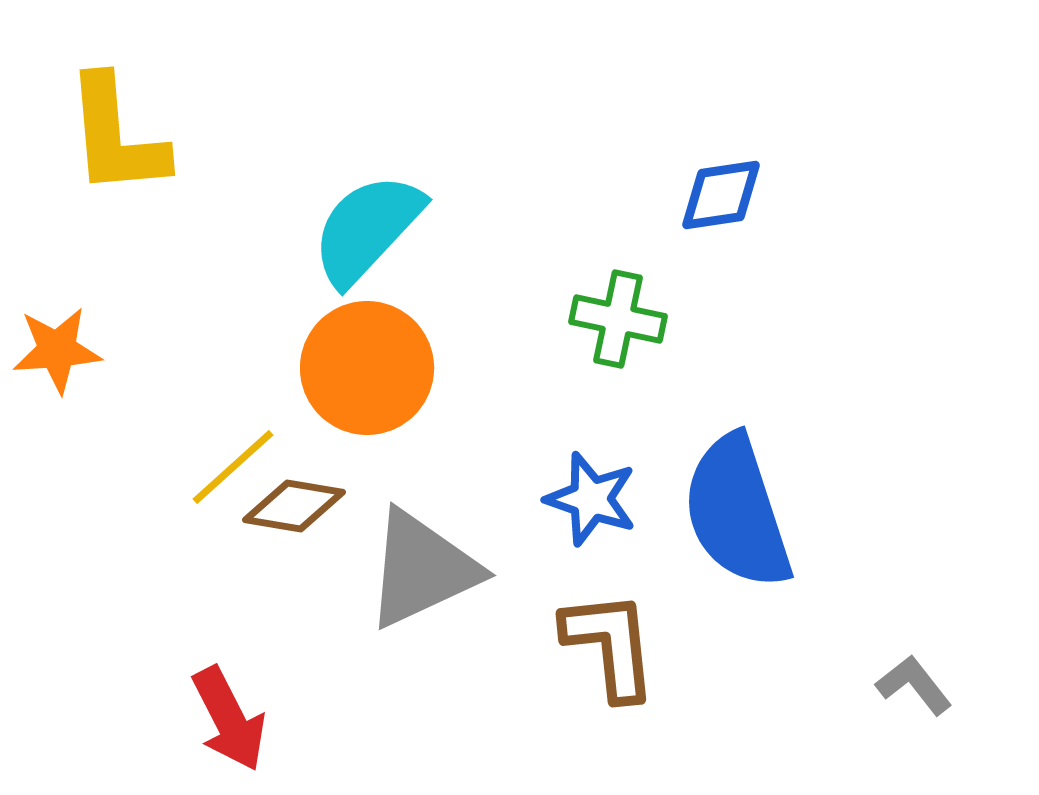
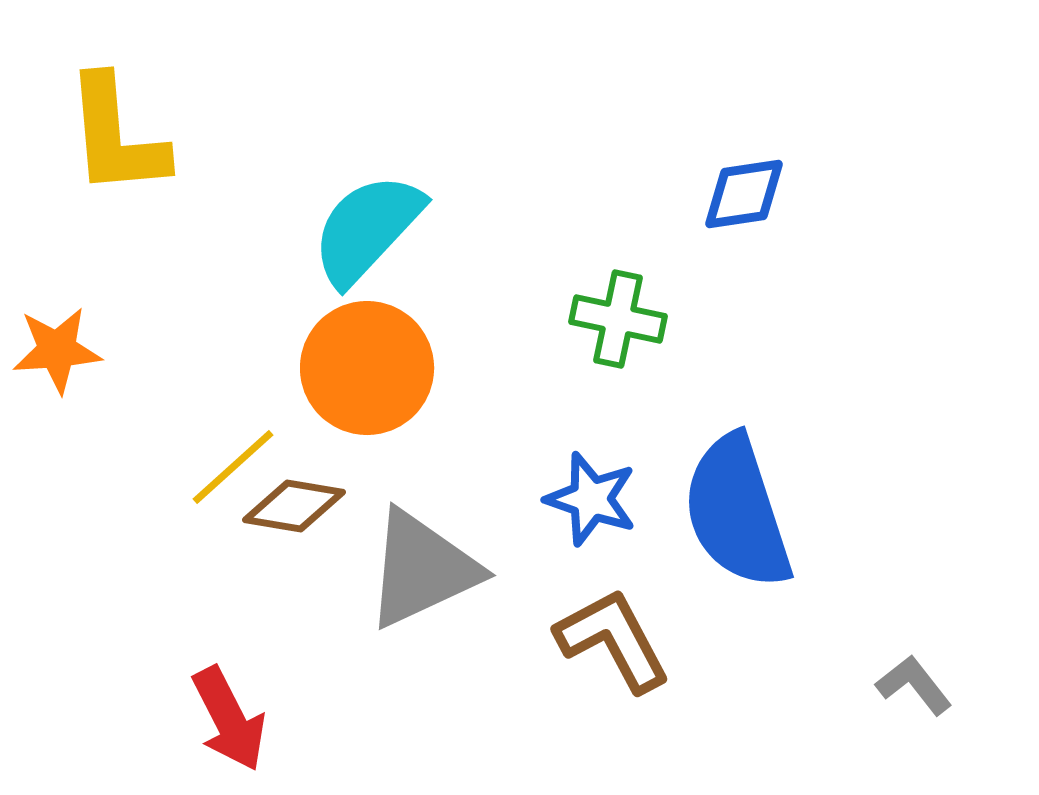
blue diamond: moved 23 px right, 1 px up
brown L-shape: moved 3 px right, 5 px up; rotated 22 degrees counterclockwise
